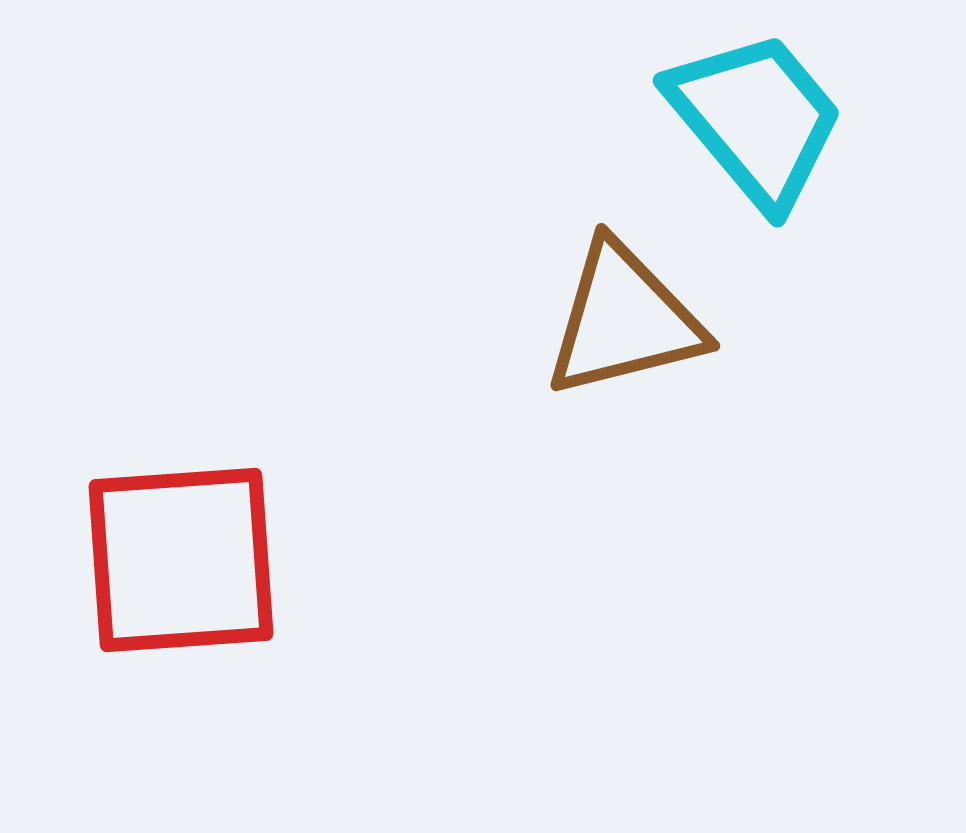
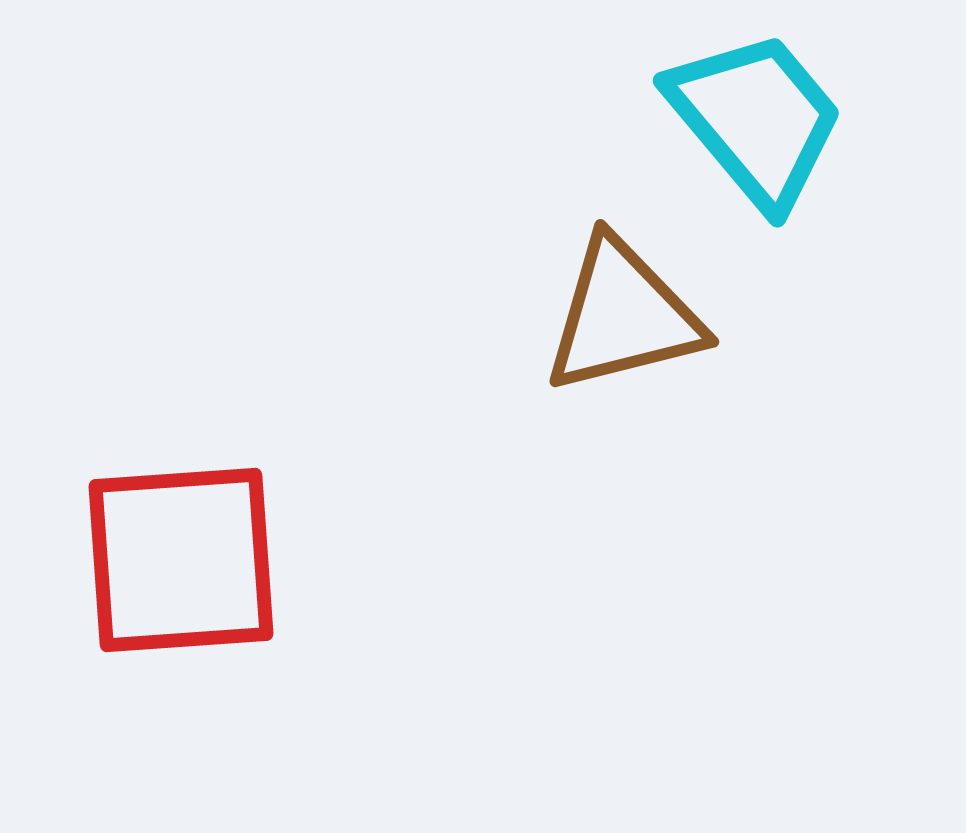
brown triangle: moved 1 px left, 4 px up
